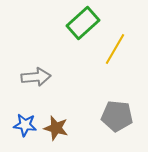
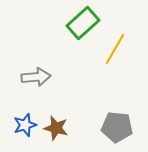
gray pentagon: moved 11 px down
blue star: rotated 25 degrees counterclockwise
